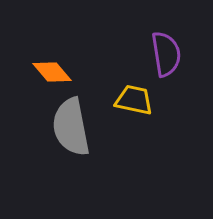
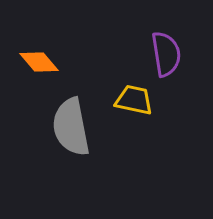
orange diamond: moved 13 px left, 10 px up
